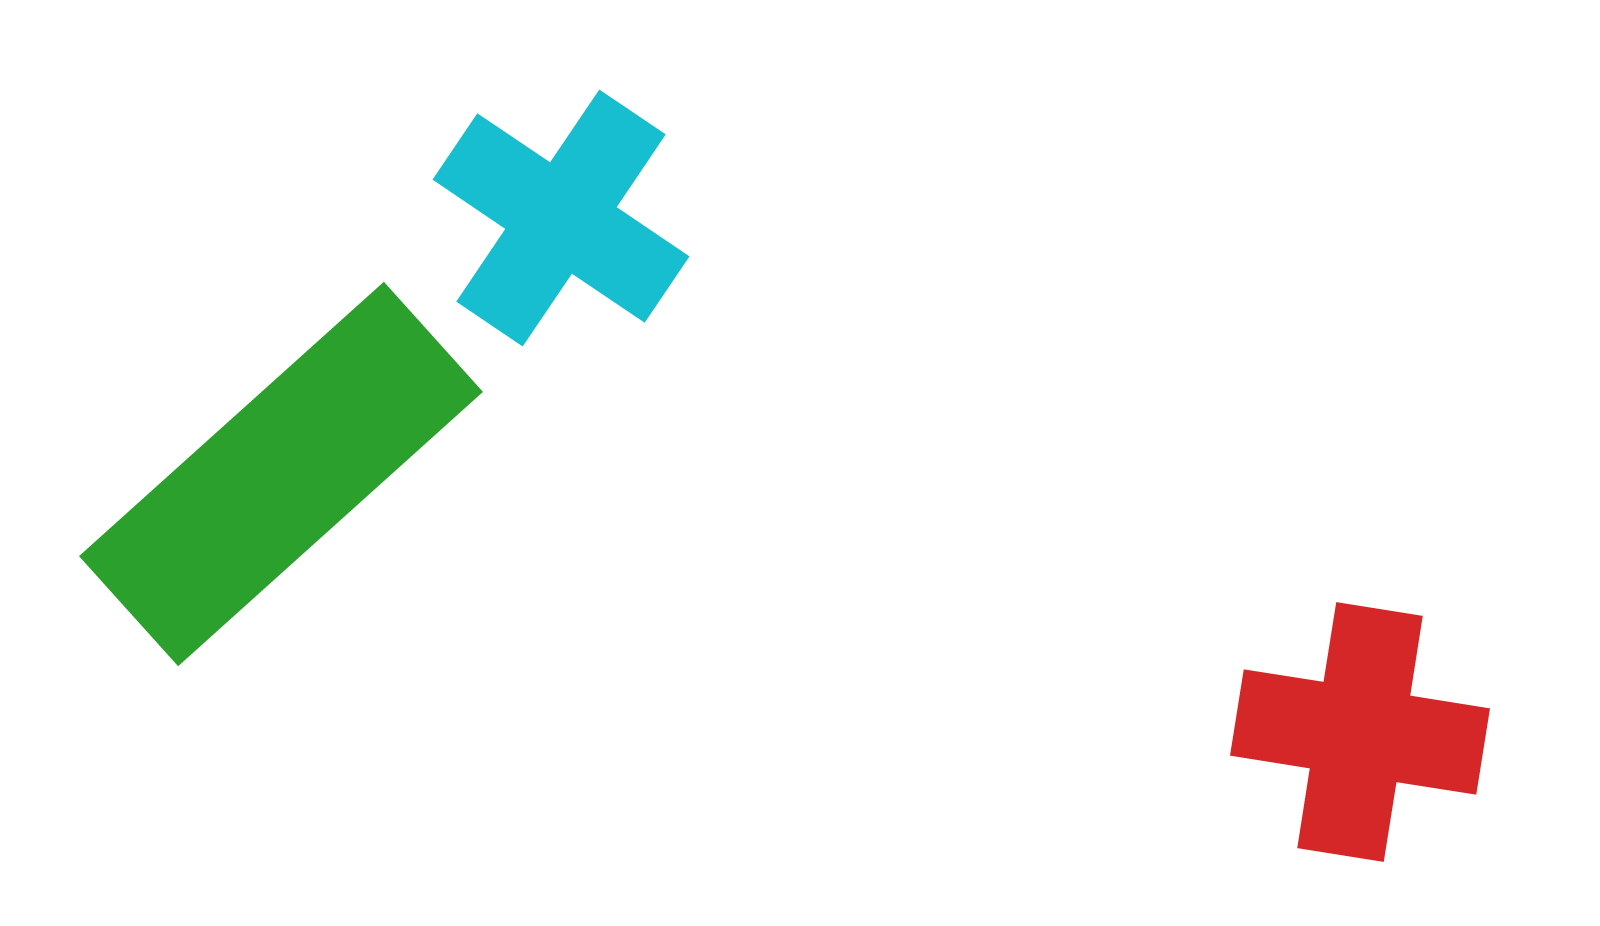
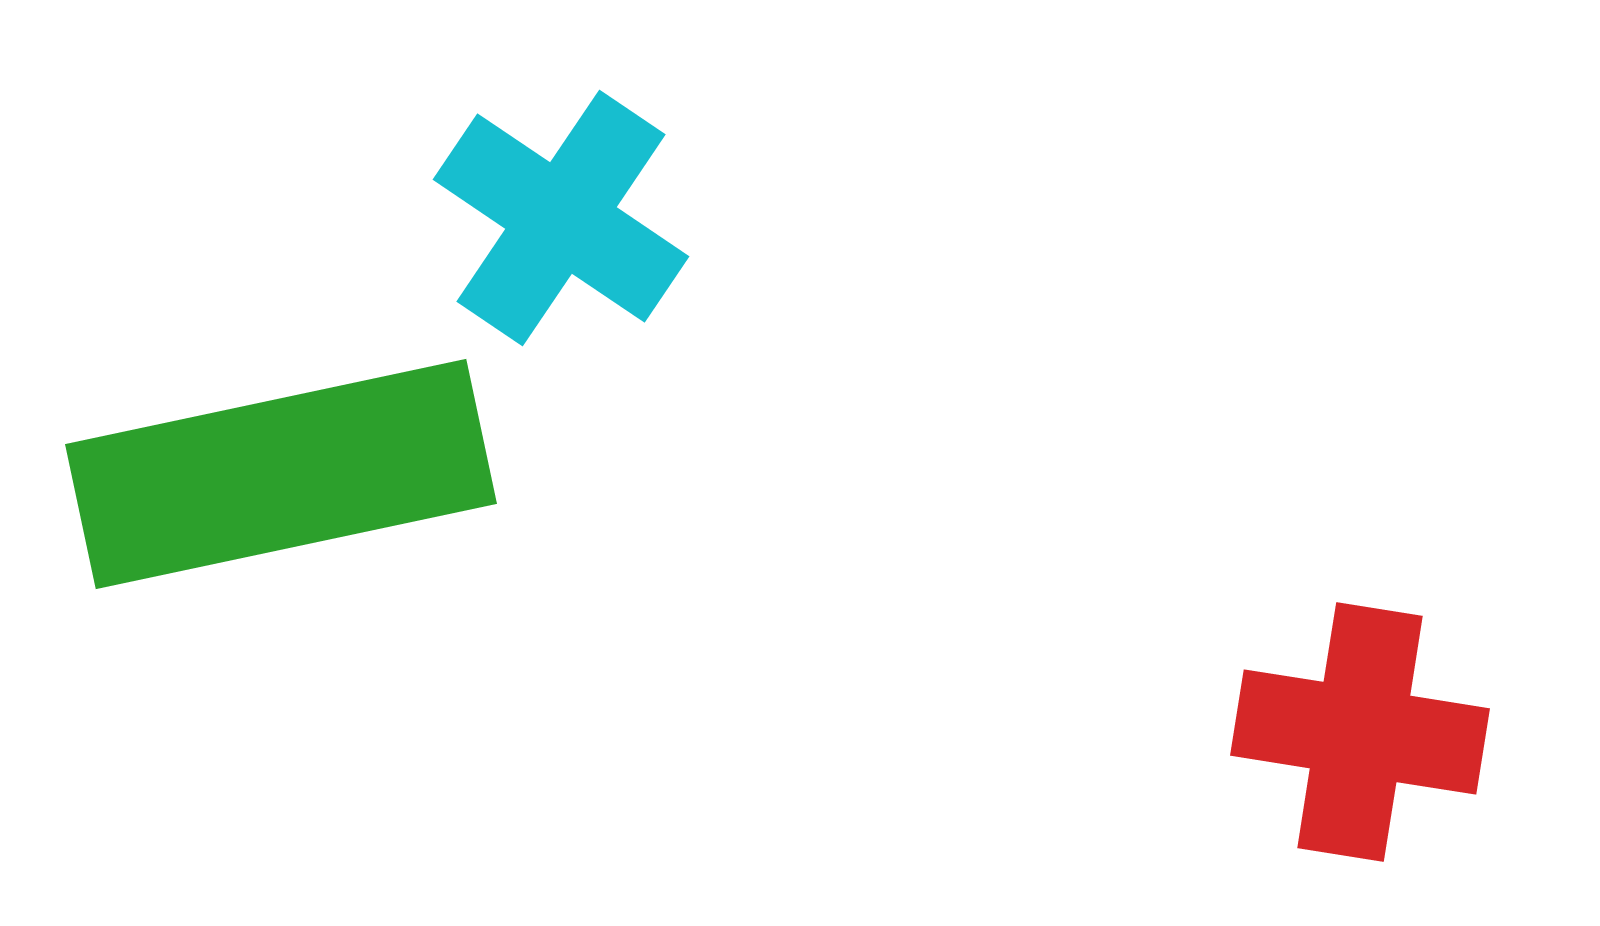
green rectangle: rotated 30 degrees clockwise
